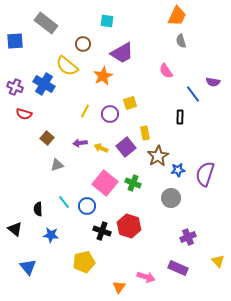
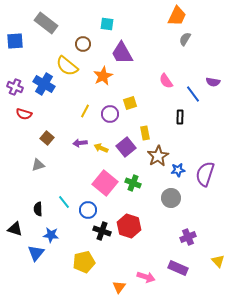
cyan square at (107, 21): moved 3 px down
gray semicircle at (181, 41): moved 4 px right, 2 px up; rotated 48 degrees clockwise
purple trapezoid at (122, 53): rotated 90 degrees clockwise
pink semicircle at (166, 71): moved 10 px down
gray triangle at (57, 165): moved 19 px left
blue circle at (87, 206): moved 1 px right, 4 px down
black triangle at (15, 229): rotated 21 degrees counterclockwise
blue triangle at (28, 267): moved 8 px right, 14 px up; rotated 18 degrees clockwise
